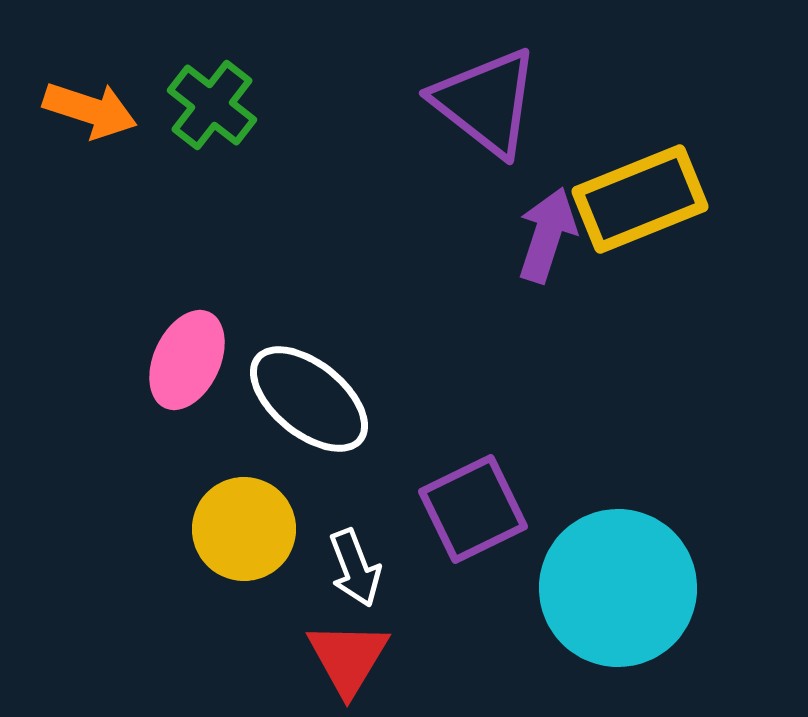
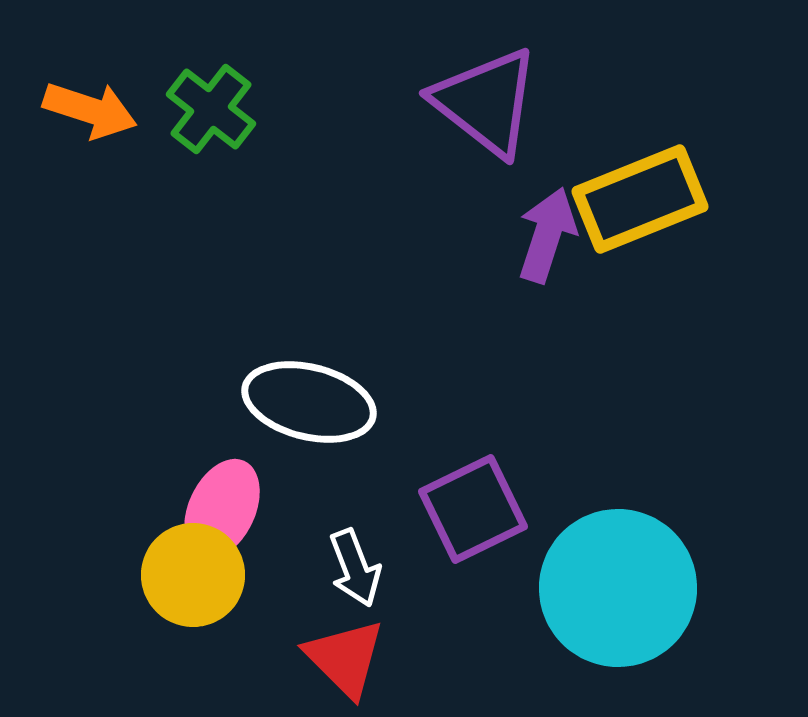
green cross: moved 1 px left, 4 px down
pink ellipse: moved 35 px right, 149 px down
white ellipse: moved 3 px down; rotated 25 degrees counterclockwise
yellow circle: moved 51 px left, 46 px down
red triangle: moved 3 px left; rotated 16 degrees counterclockwise
